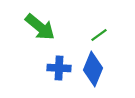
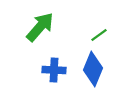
green arrow: rotated 88 degrees counterclockwise
blue cross: moved 5 px left, 2 px down
